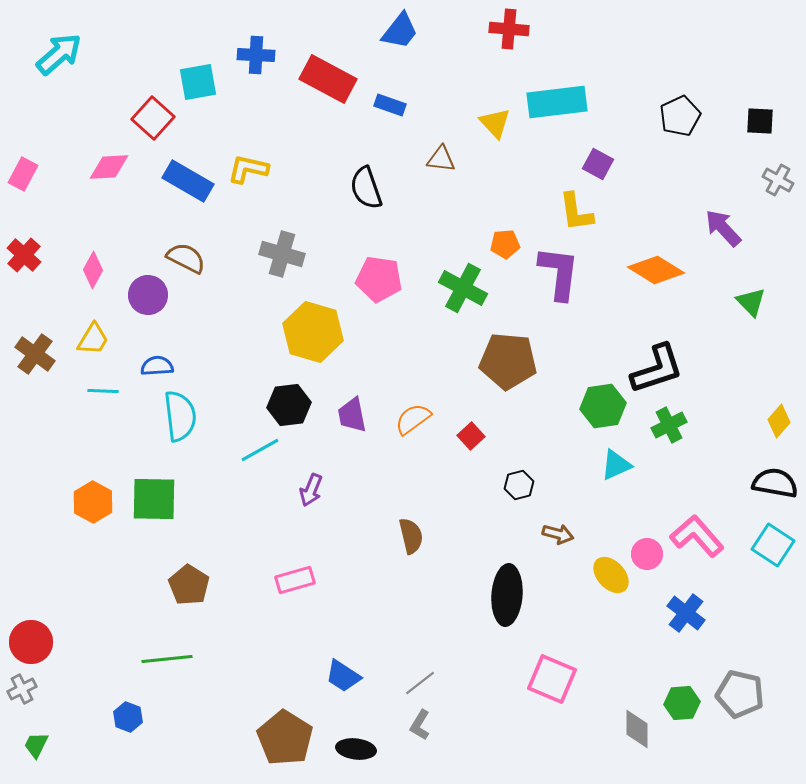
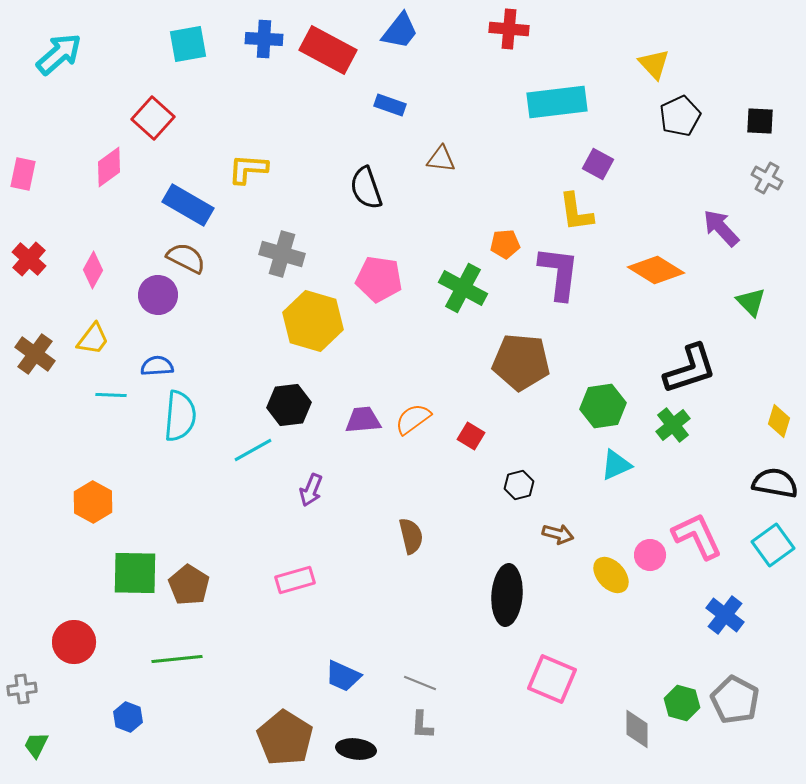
blue cross at (256, 55): moved 8 px right, 16 px up
red rectangle at (328, 79): moved 29 px up
cyan square at (198, 82): moved 10 px left, 38 px up
yellow triangle at (495, 123): moved 159 px right, 59 px up
pink diamond at (109, 167): rotated 33 degrees counterclockwise
yellow L-shape at (248, 169): rotated 9 degrees counterclockwise
pink rectangle at (23, 174): rotated 16 degrees counterclockwise
gray cross at (778, 180): moved 11 px left, 2 px up
blue rectangle at (188, 181): moved 24 px down
purple arrow at (723, 228): moved 2 px left
red cross at (24, 255): moved 5 px right, 4 px down
purple circle at (148, 295): moved 10 px right
yellow hexagon at (313, 332): moved 11 px up
yellow trapezoid at (93, 339): rotated 6 degrees clockwise
brown pentagon at (508, 361): moved 13 px right, 1 px down
black L-shape at (657, 369): moved 33 px right
cyan line at (103, 391): moved 8 px right, 4 px down
purple trapezoid at (352, 415): moved 11 px right, 5 px down; rotated 96 degrees clockwise
cyan semicircle at (180, 416): rotated 12 degrees clockwise
yellow diamond at (779, 421): rotated 24 degrees counterclockwise
green cross at (669, 425): moved 4 px right; rotated 12 degrees counterclockwise
red square at (471, 436): rotated 16 degrees counterclockwise
cyan line at (260, 450): moved 7 px left
green square at (154, 499): moved 19 px left, 74 px down
pink L-shape at (697, 536): rotated 16 degrees clockwise
cyan square at (773, 545): rotated 21 degrees clockwise
pink circle at (647, 554): moved 3 px right, 1 px down
blue cross at (686, 613): moved 39 px right, 2 px down
red circle at (31, 642): moved 43 px right
green line at (167, 659): moved 10 px right
blue trapezoid at (343, 676): rotated 9 degrees counterclockwise
gray line at (420, 683): rotated 60 degrees clockwise
gray cross at (22, 689): rotated 20 degrees clockwise
gray pentagon at (740, 694): moved 5 px left, 6 px down; rotated 15 degrees clockwise
green hexagon at (682, 703): rotated 20 degrees clockwise
gray L-shape at (420, 725): moved 2 px right; rotated 28 degrees counterclockwise
